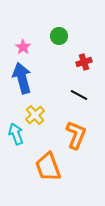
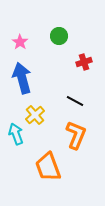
pink star: moved 3 px left, 5 px up
black line: moved 4 px left, 6 px down
